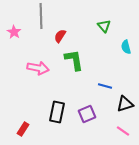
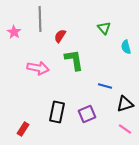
gray line: moved 1 px left, 3 px down
green triangle: moved 2 px down
pink line: moved 2 px right, 2 px up
